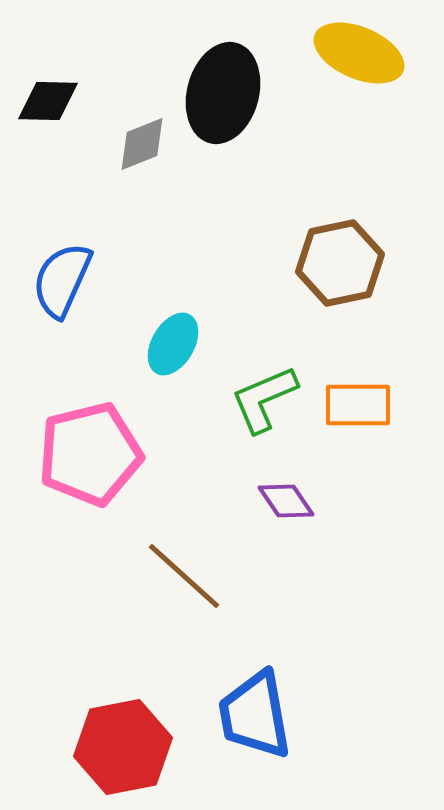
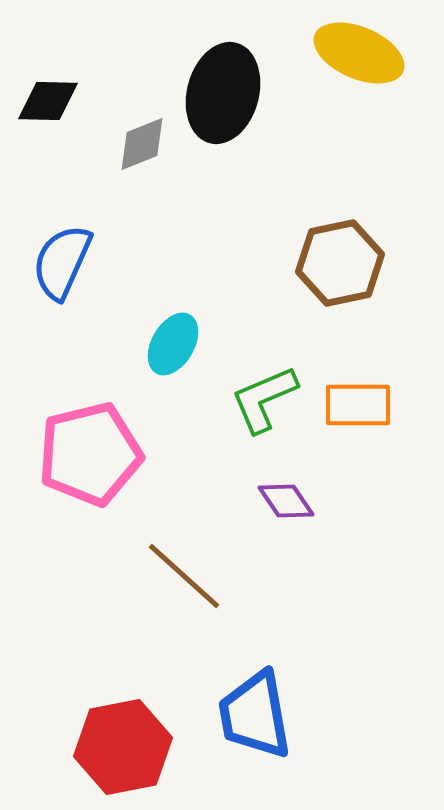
blue semicircle: moved 18 px up
